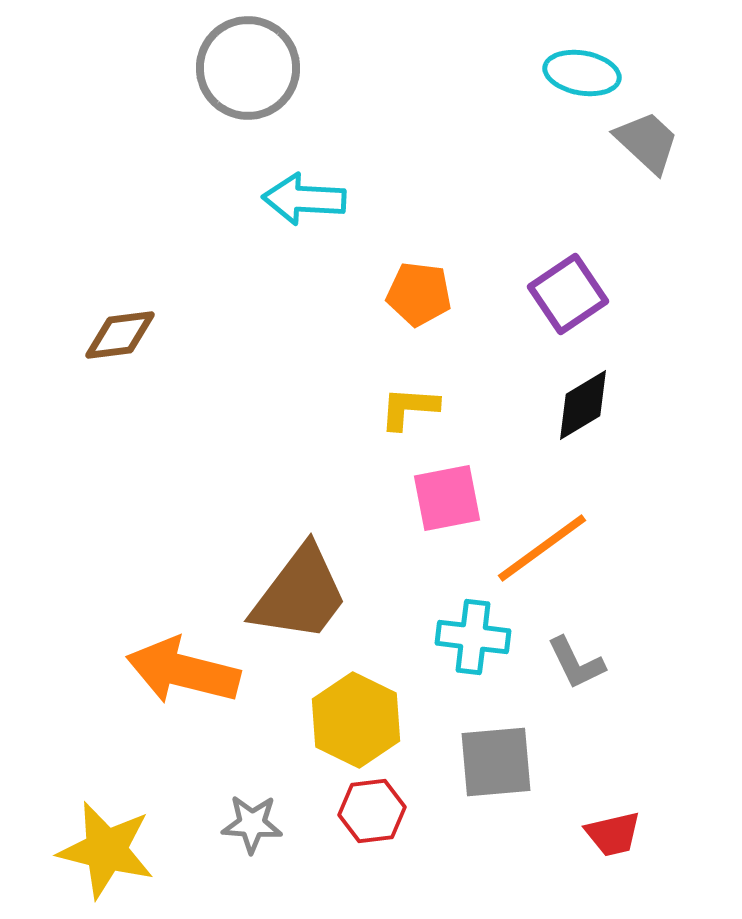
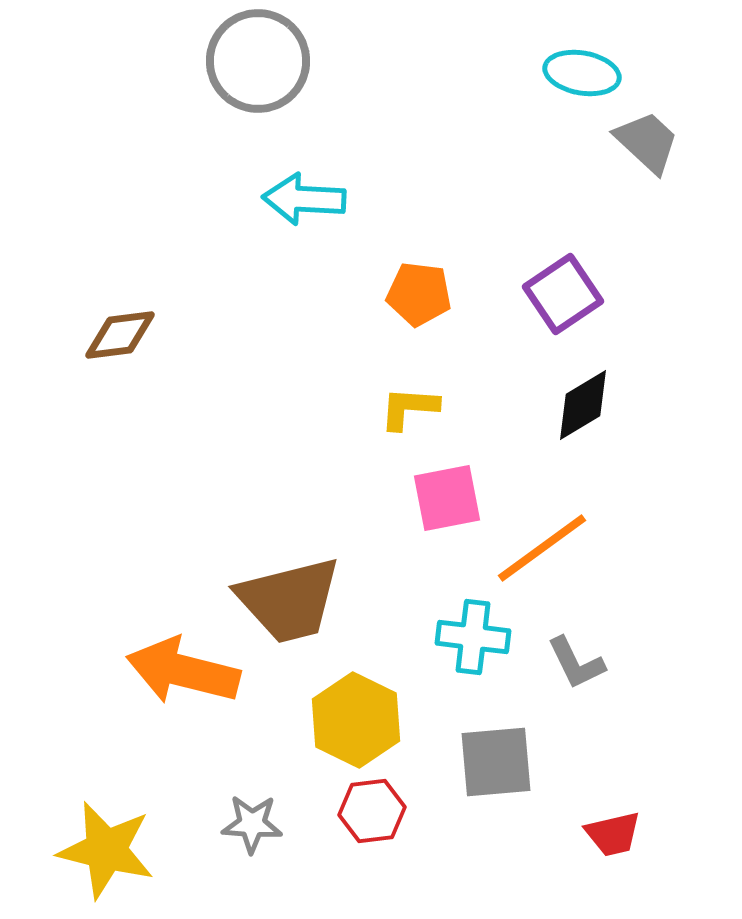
gray circle: moved 10 px right, 7 px up
purple square: moved 5 px left
brown trapezoid: moved 11 px left, 6 px down; rotated 39 degrees clockwise
